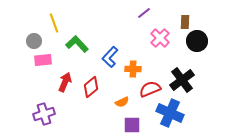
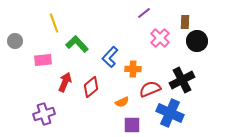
gray circle: moved 19 px left
black cross: rotated 10 degrees clockwise
